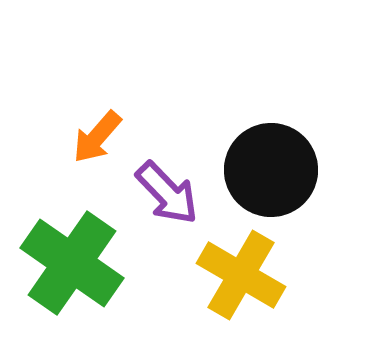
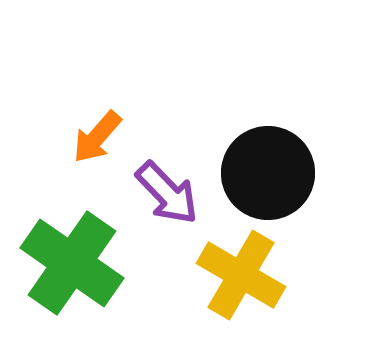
black circle: moved 3 px left, 3 px down
